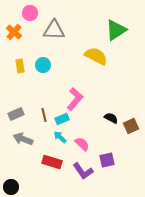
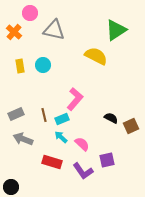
gray triangle: rotated 10 degrees clockwise
cyan arrow: moved 1 px right
